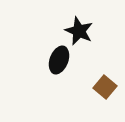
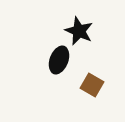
brown square: moved 13 px left, 2 px up; rotated 10 degrees counterclockwise
